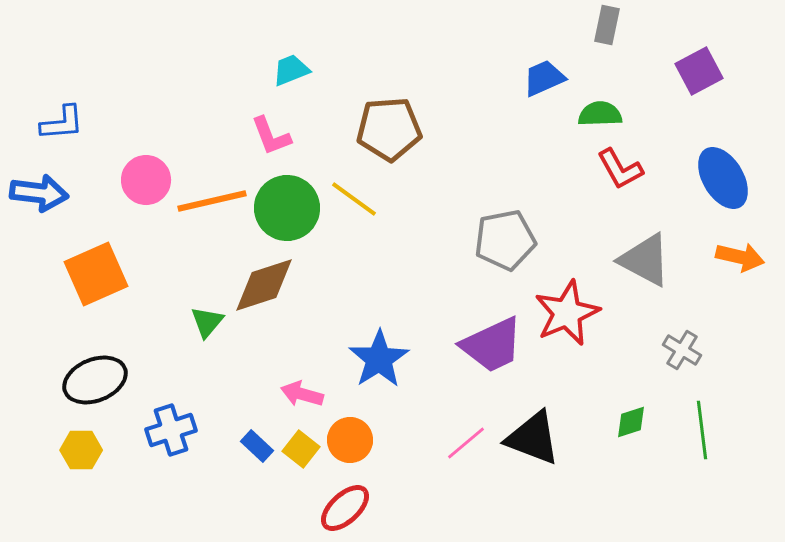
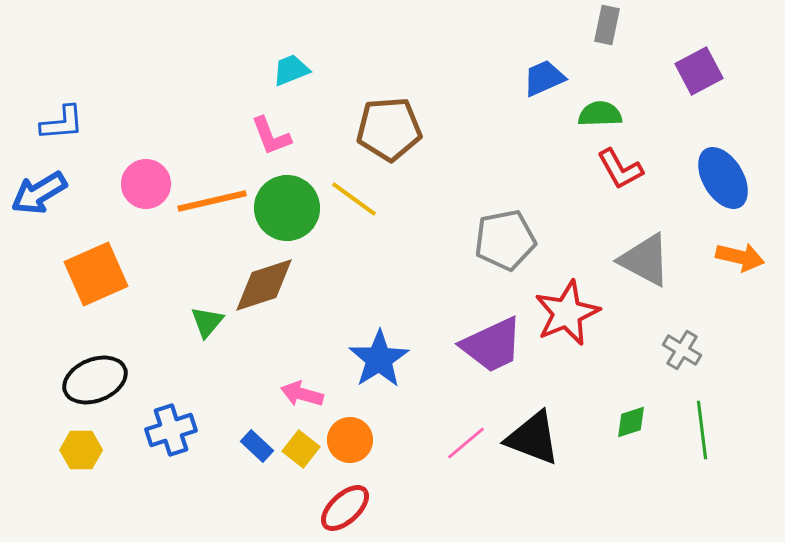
pink circle: moved 4 px down
blue arrow: rotated 142 degrees clockwise
